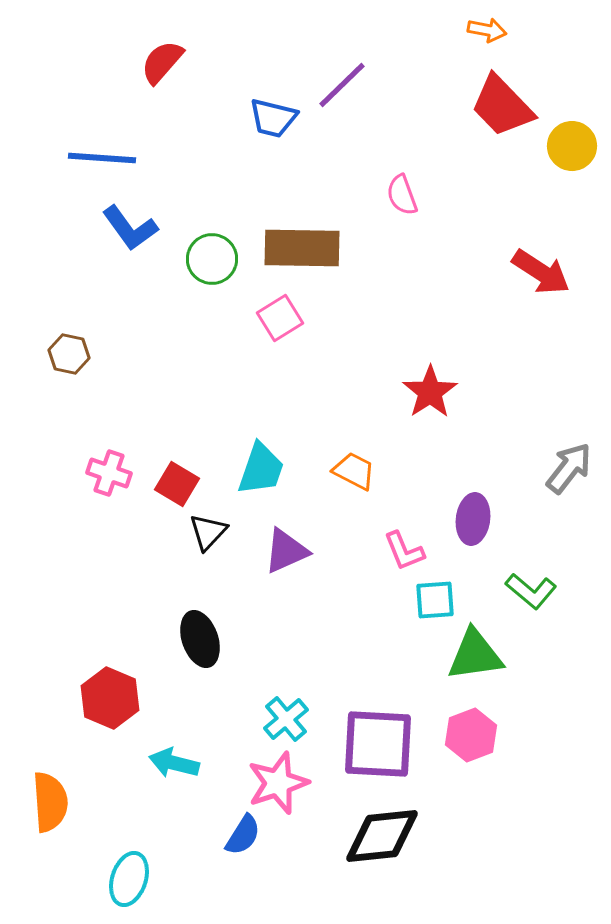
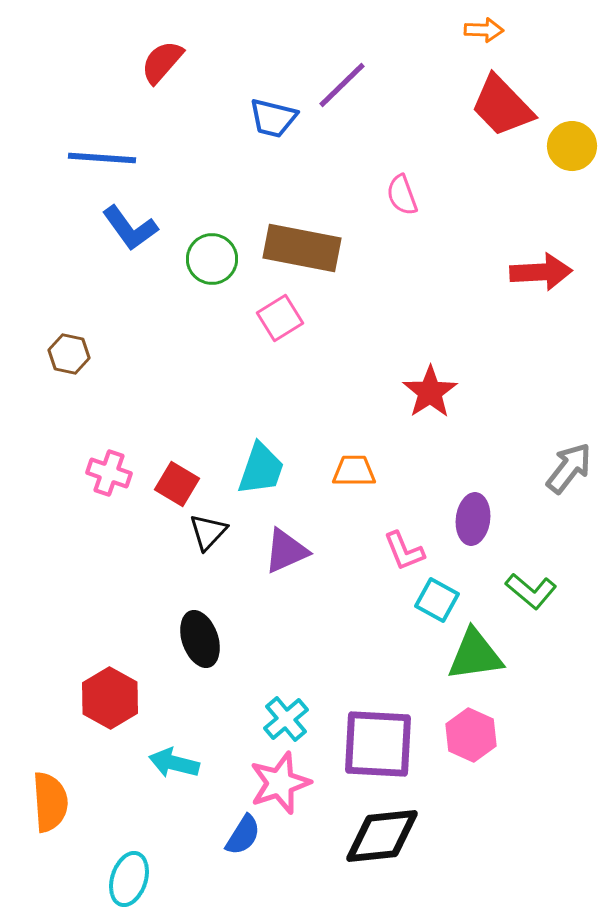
orange arrow: moved 3 px left; rotated 9 degrees counterclockwise
brown rectangle: rotated 10 degrees clockwise
red arrow: rotated 36 degrees counterclockwise
orange trapezoid: rotated 27 degrees counterclockwise
cyan square: moved 2 px right; rotated 33 degrees clockwise
red hexagon: rotated 6 degrees clockwise
pink hexagon: rotated 15 degrees counterclockwise
pink star: moved 2 px right
